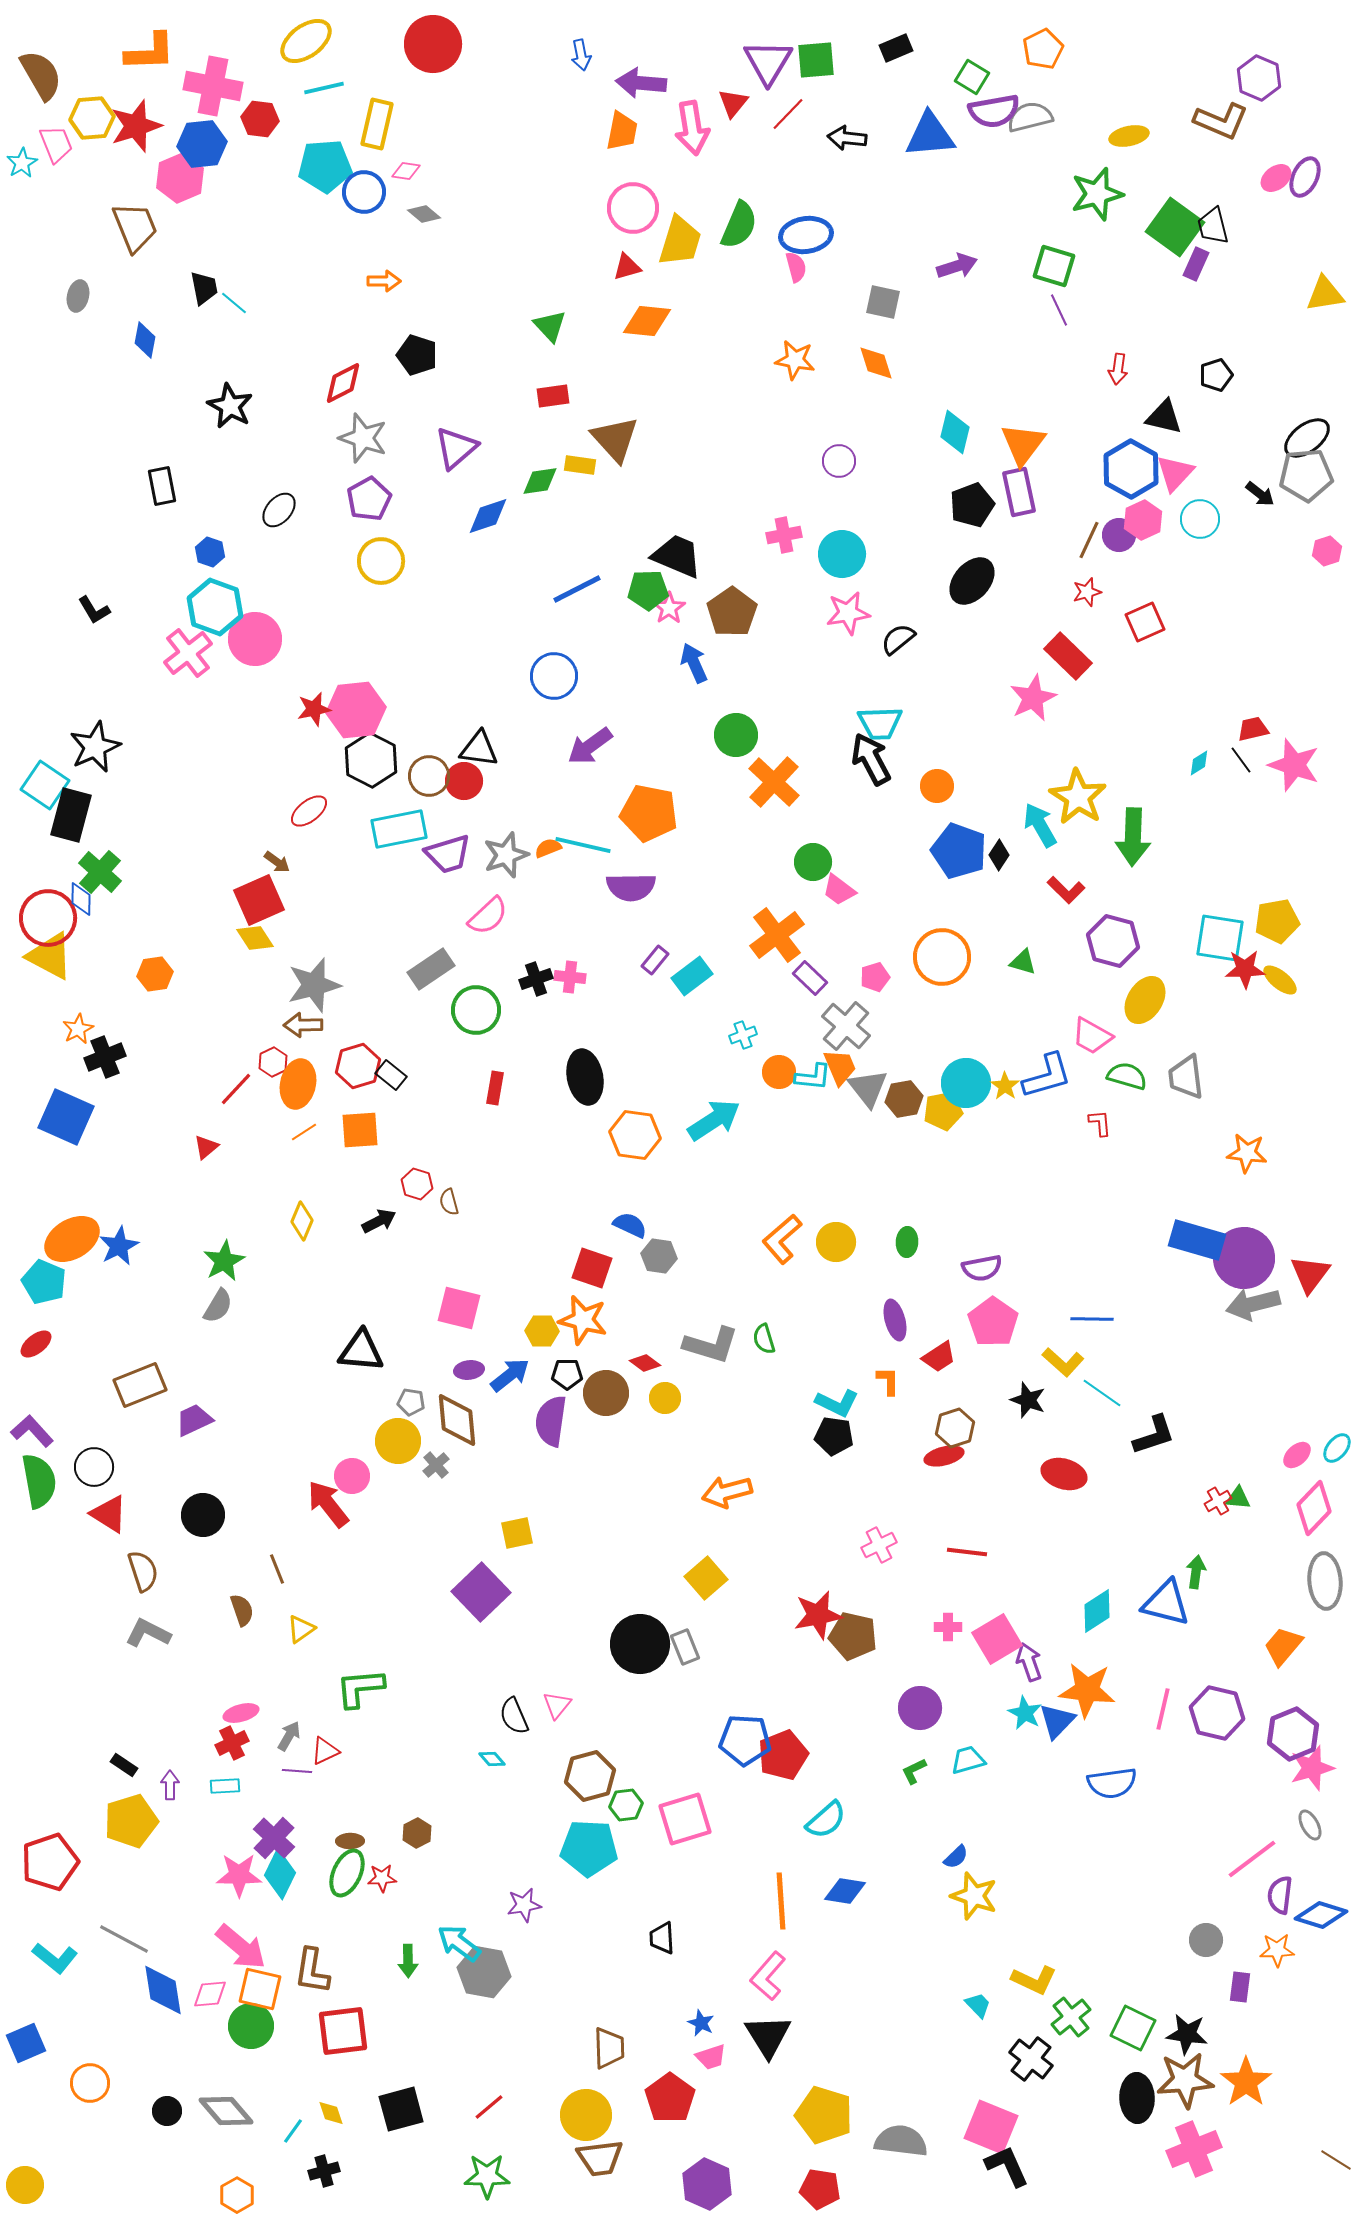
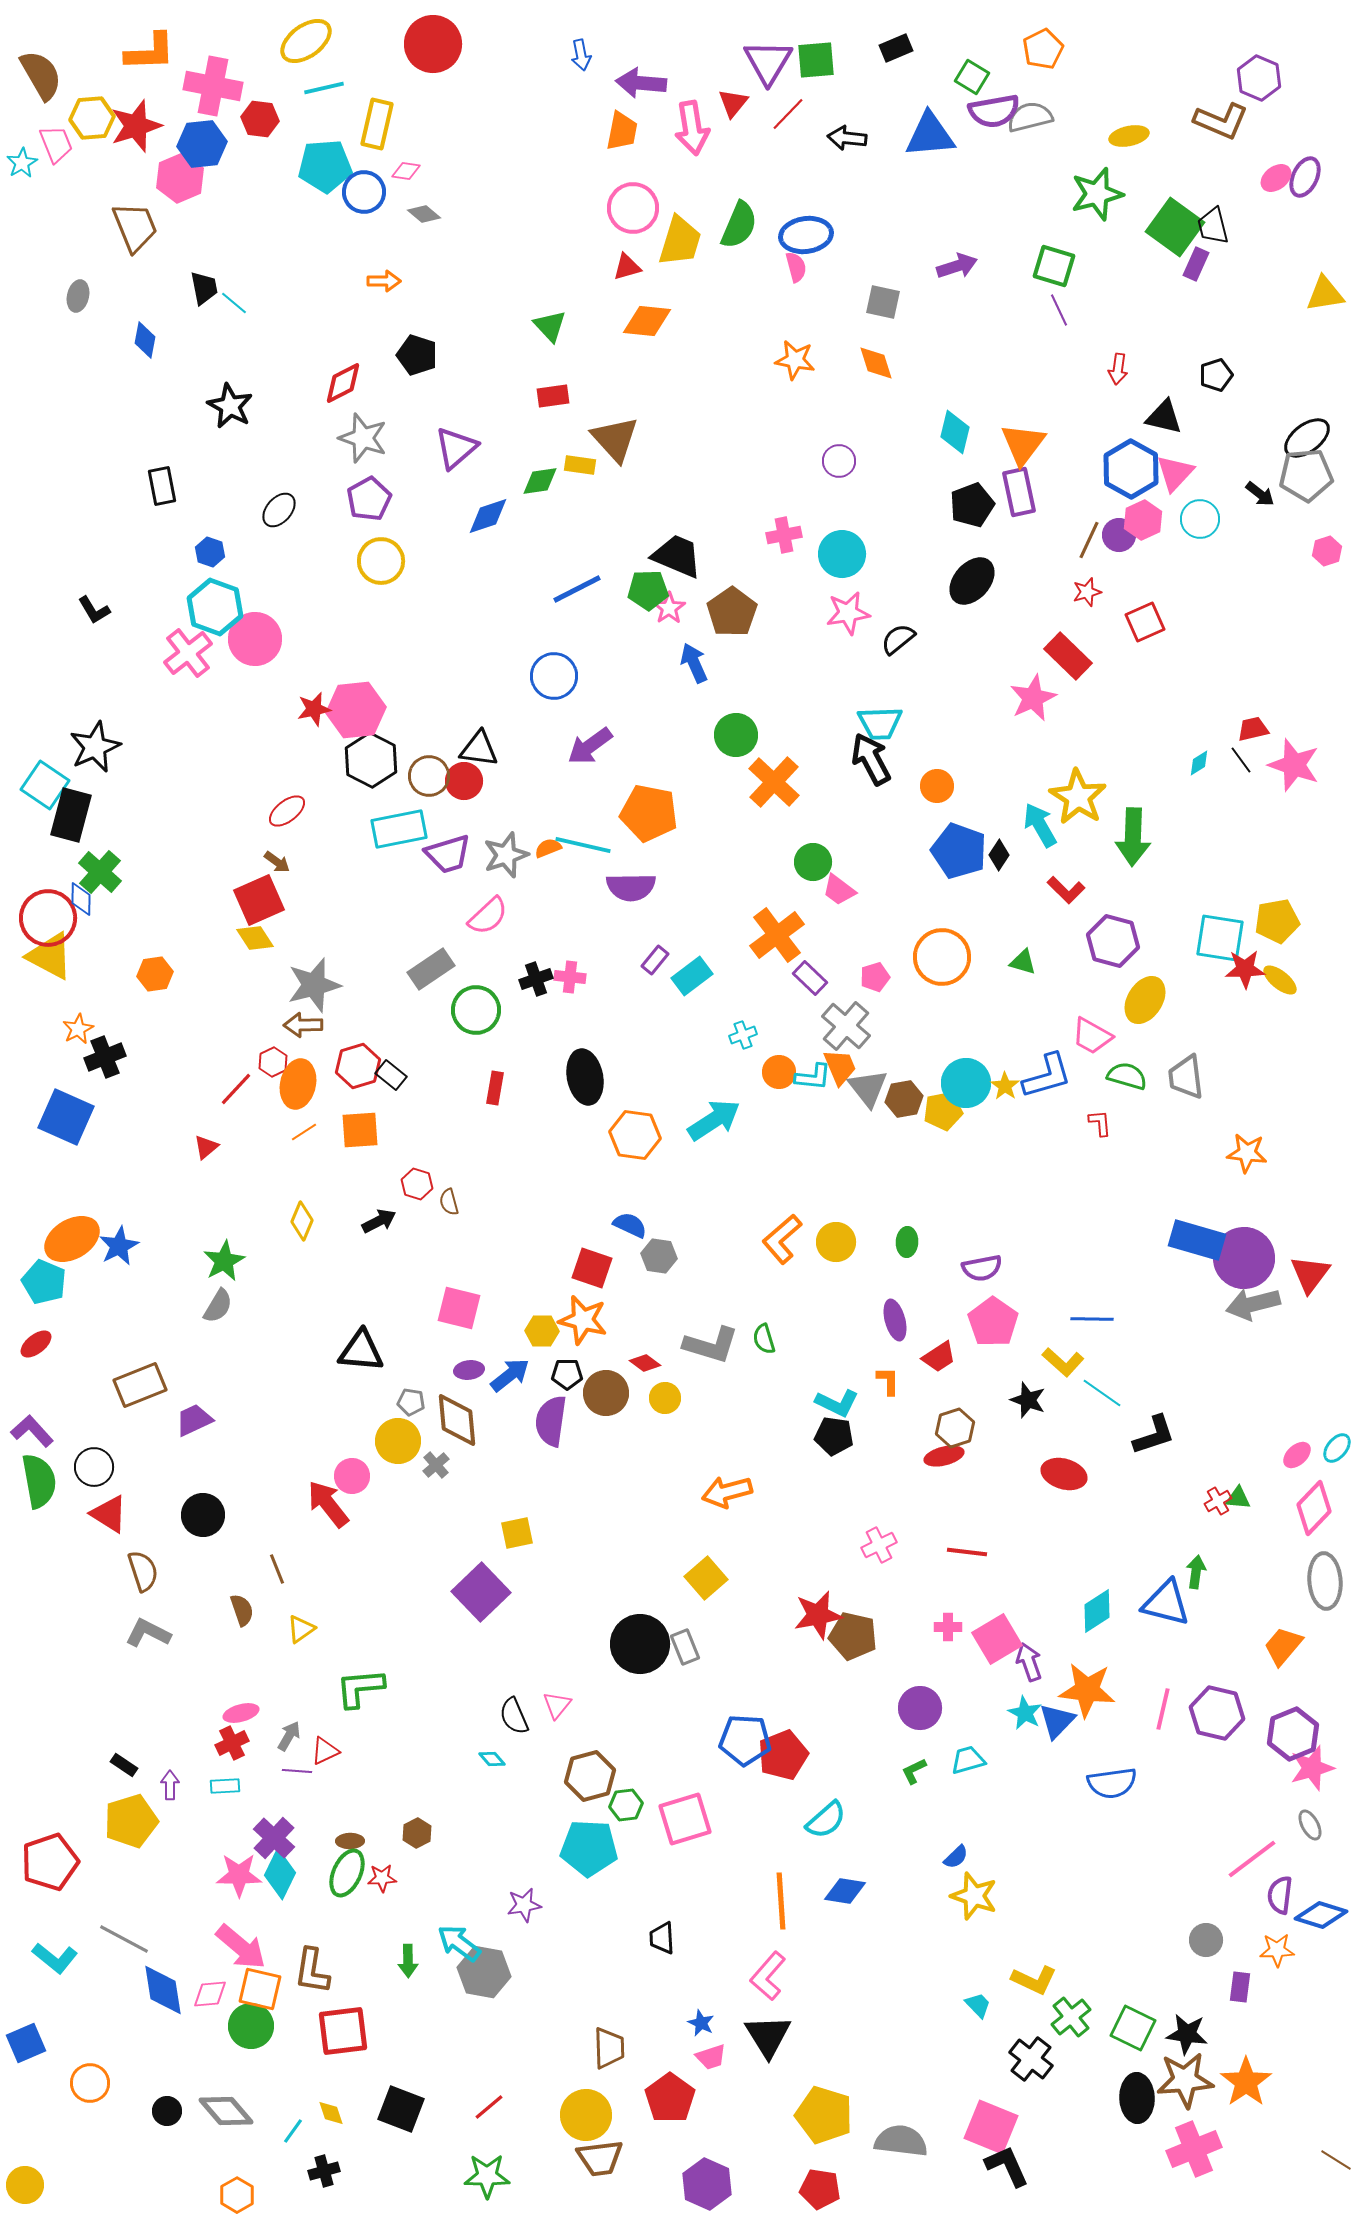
red ellipse at (309, 811): moved 22 px left
black square at (401, 2109): rotated 36 degrees clockwise
